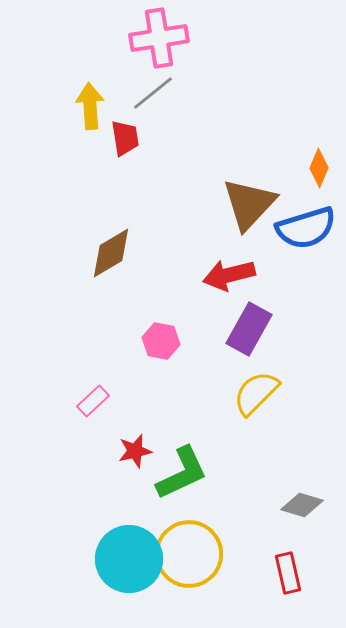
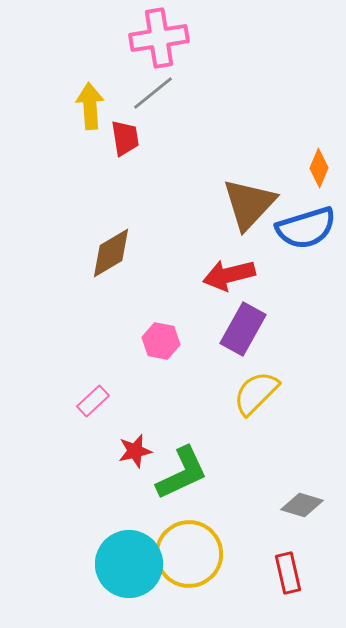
purple rectangle: moved 6 px left
cyan circle: moved 5 px down
